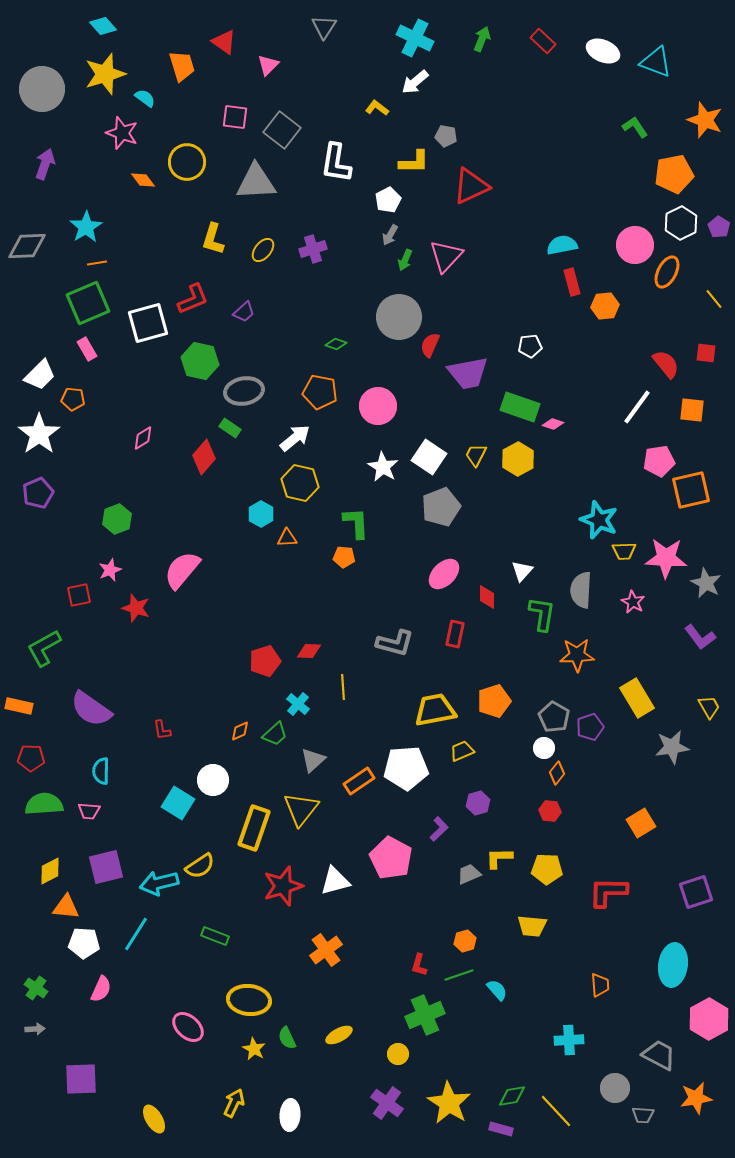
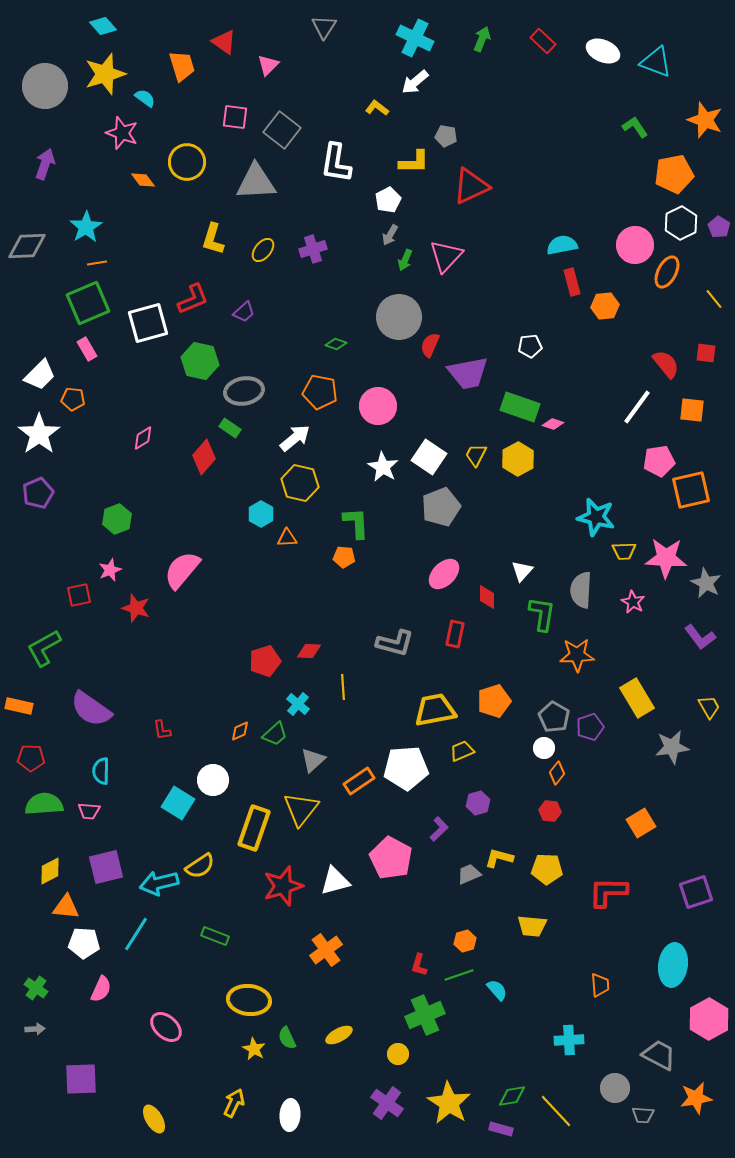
gray circle at (42, 89): moved 3 px right, 3 px up
cyan star at (599, 520): moved 3 px left, 3 px up; rotated 9 degrees counterclockwise
yellow L-shape at (499, 858): rotated 16 degrees clockwise
pink ellipse at (188, 1027): moved 22 px left
